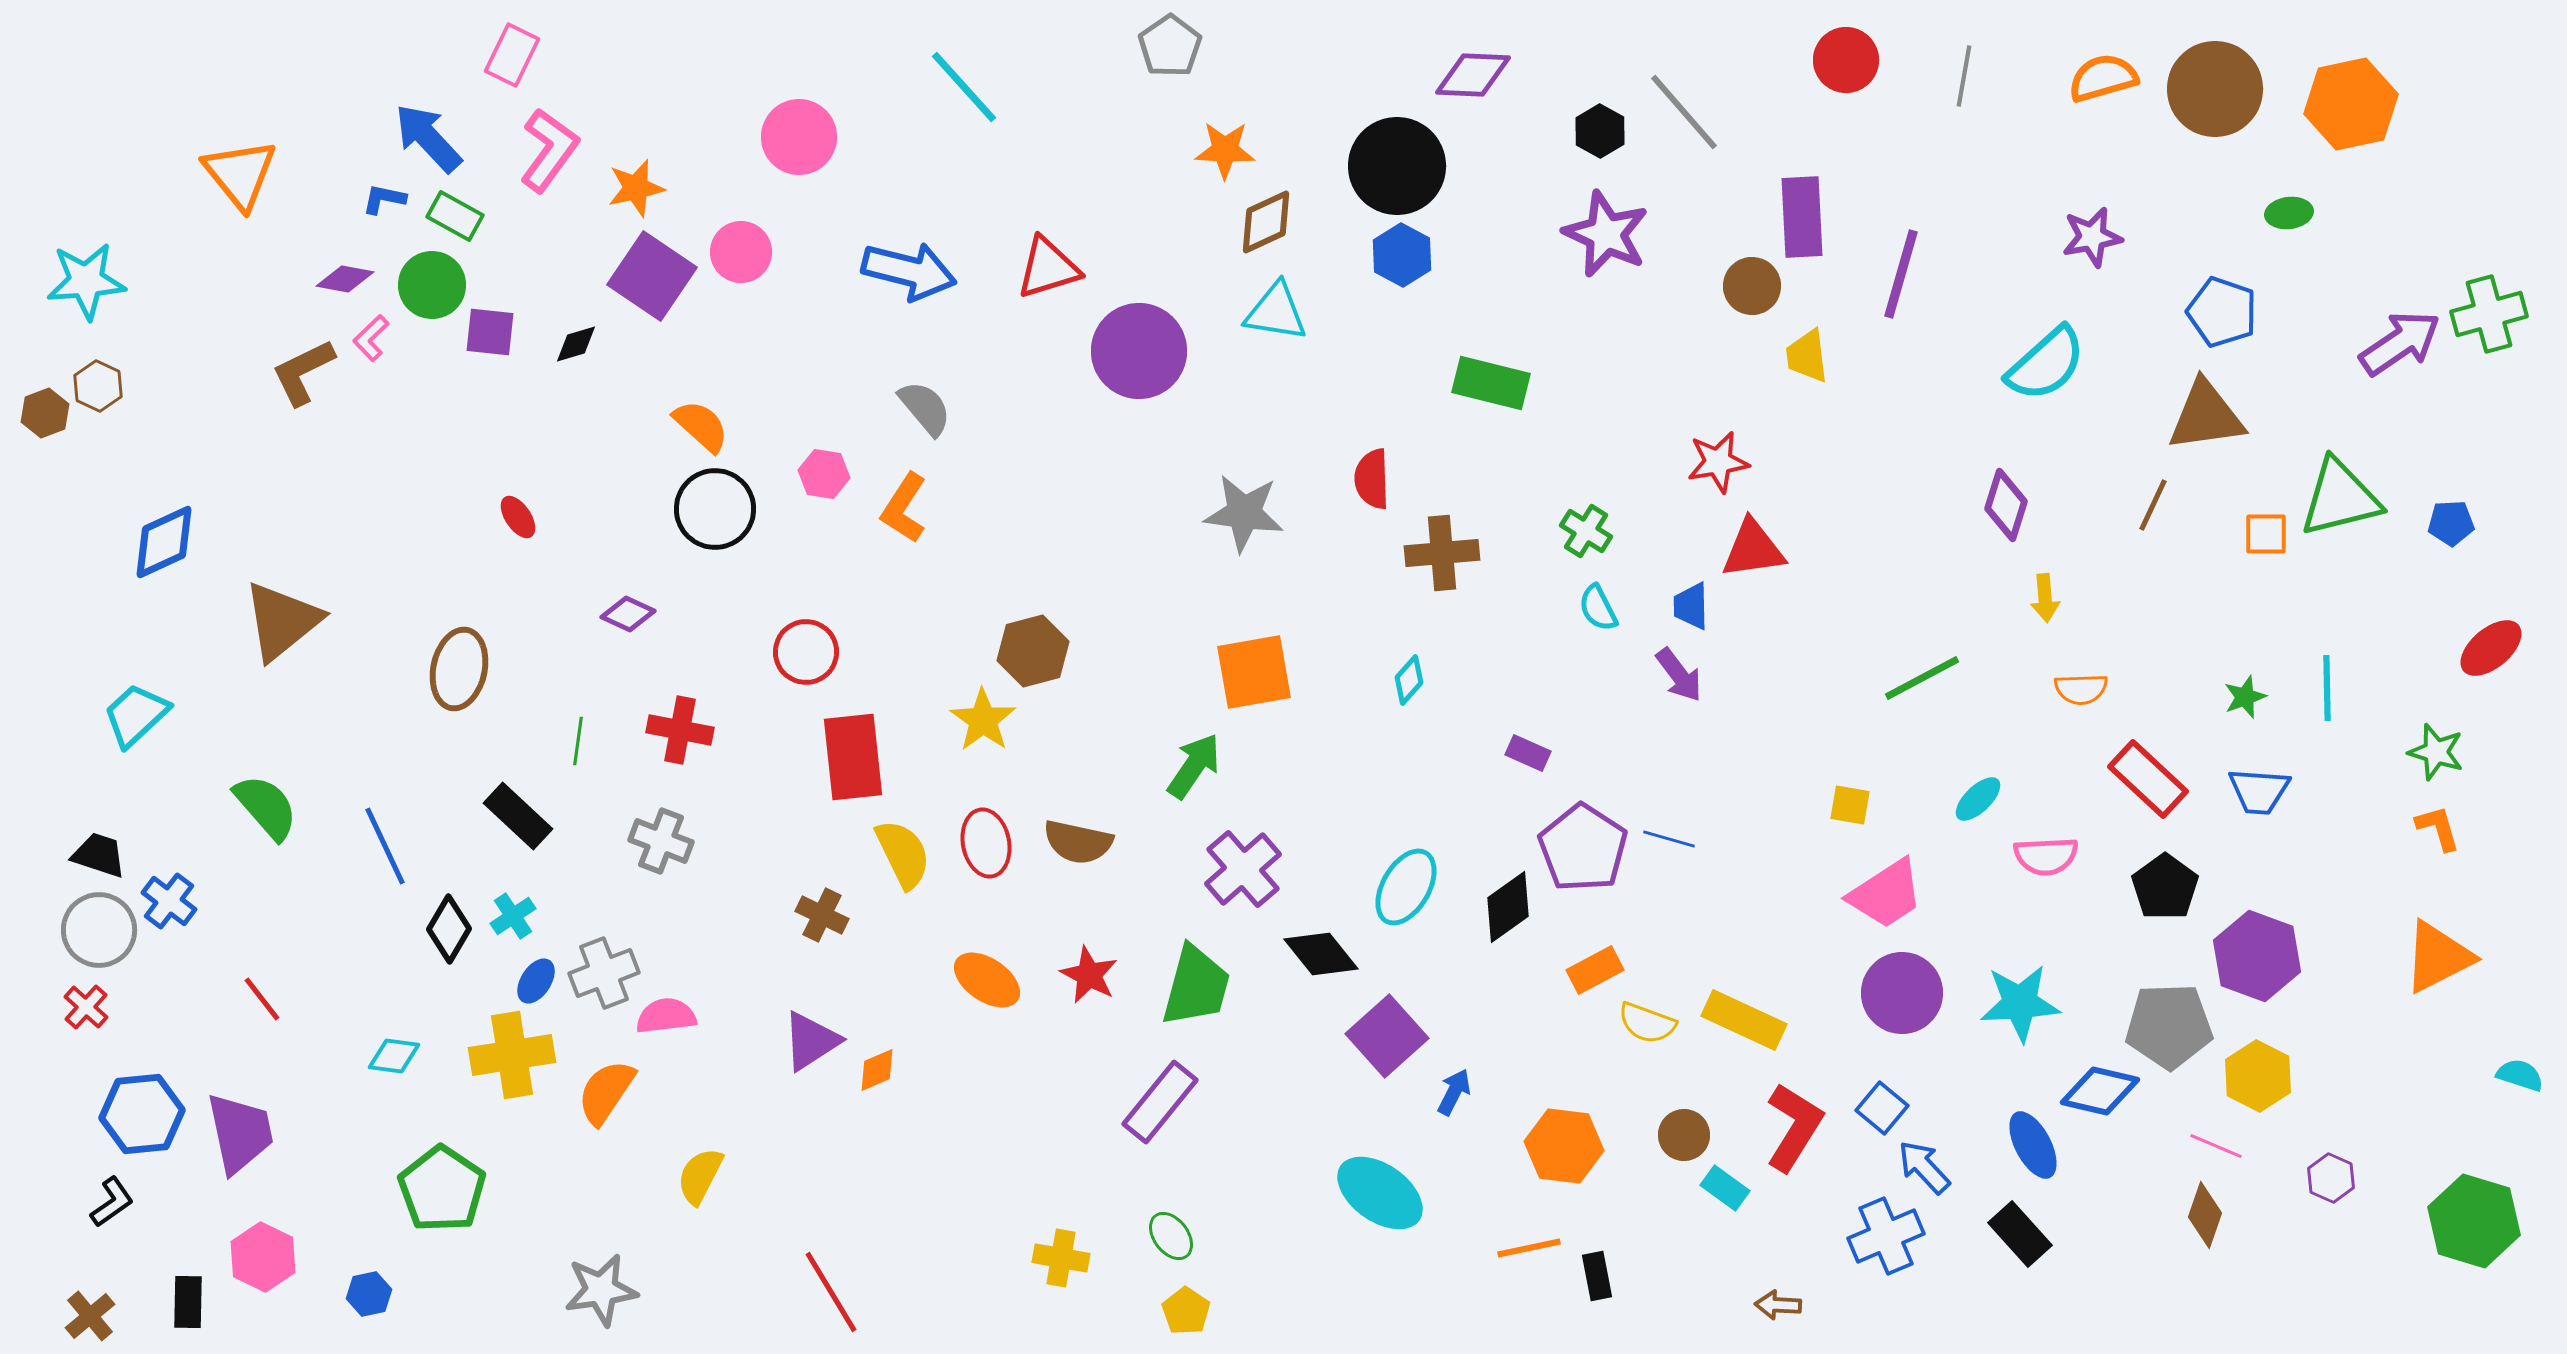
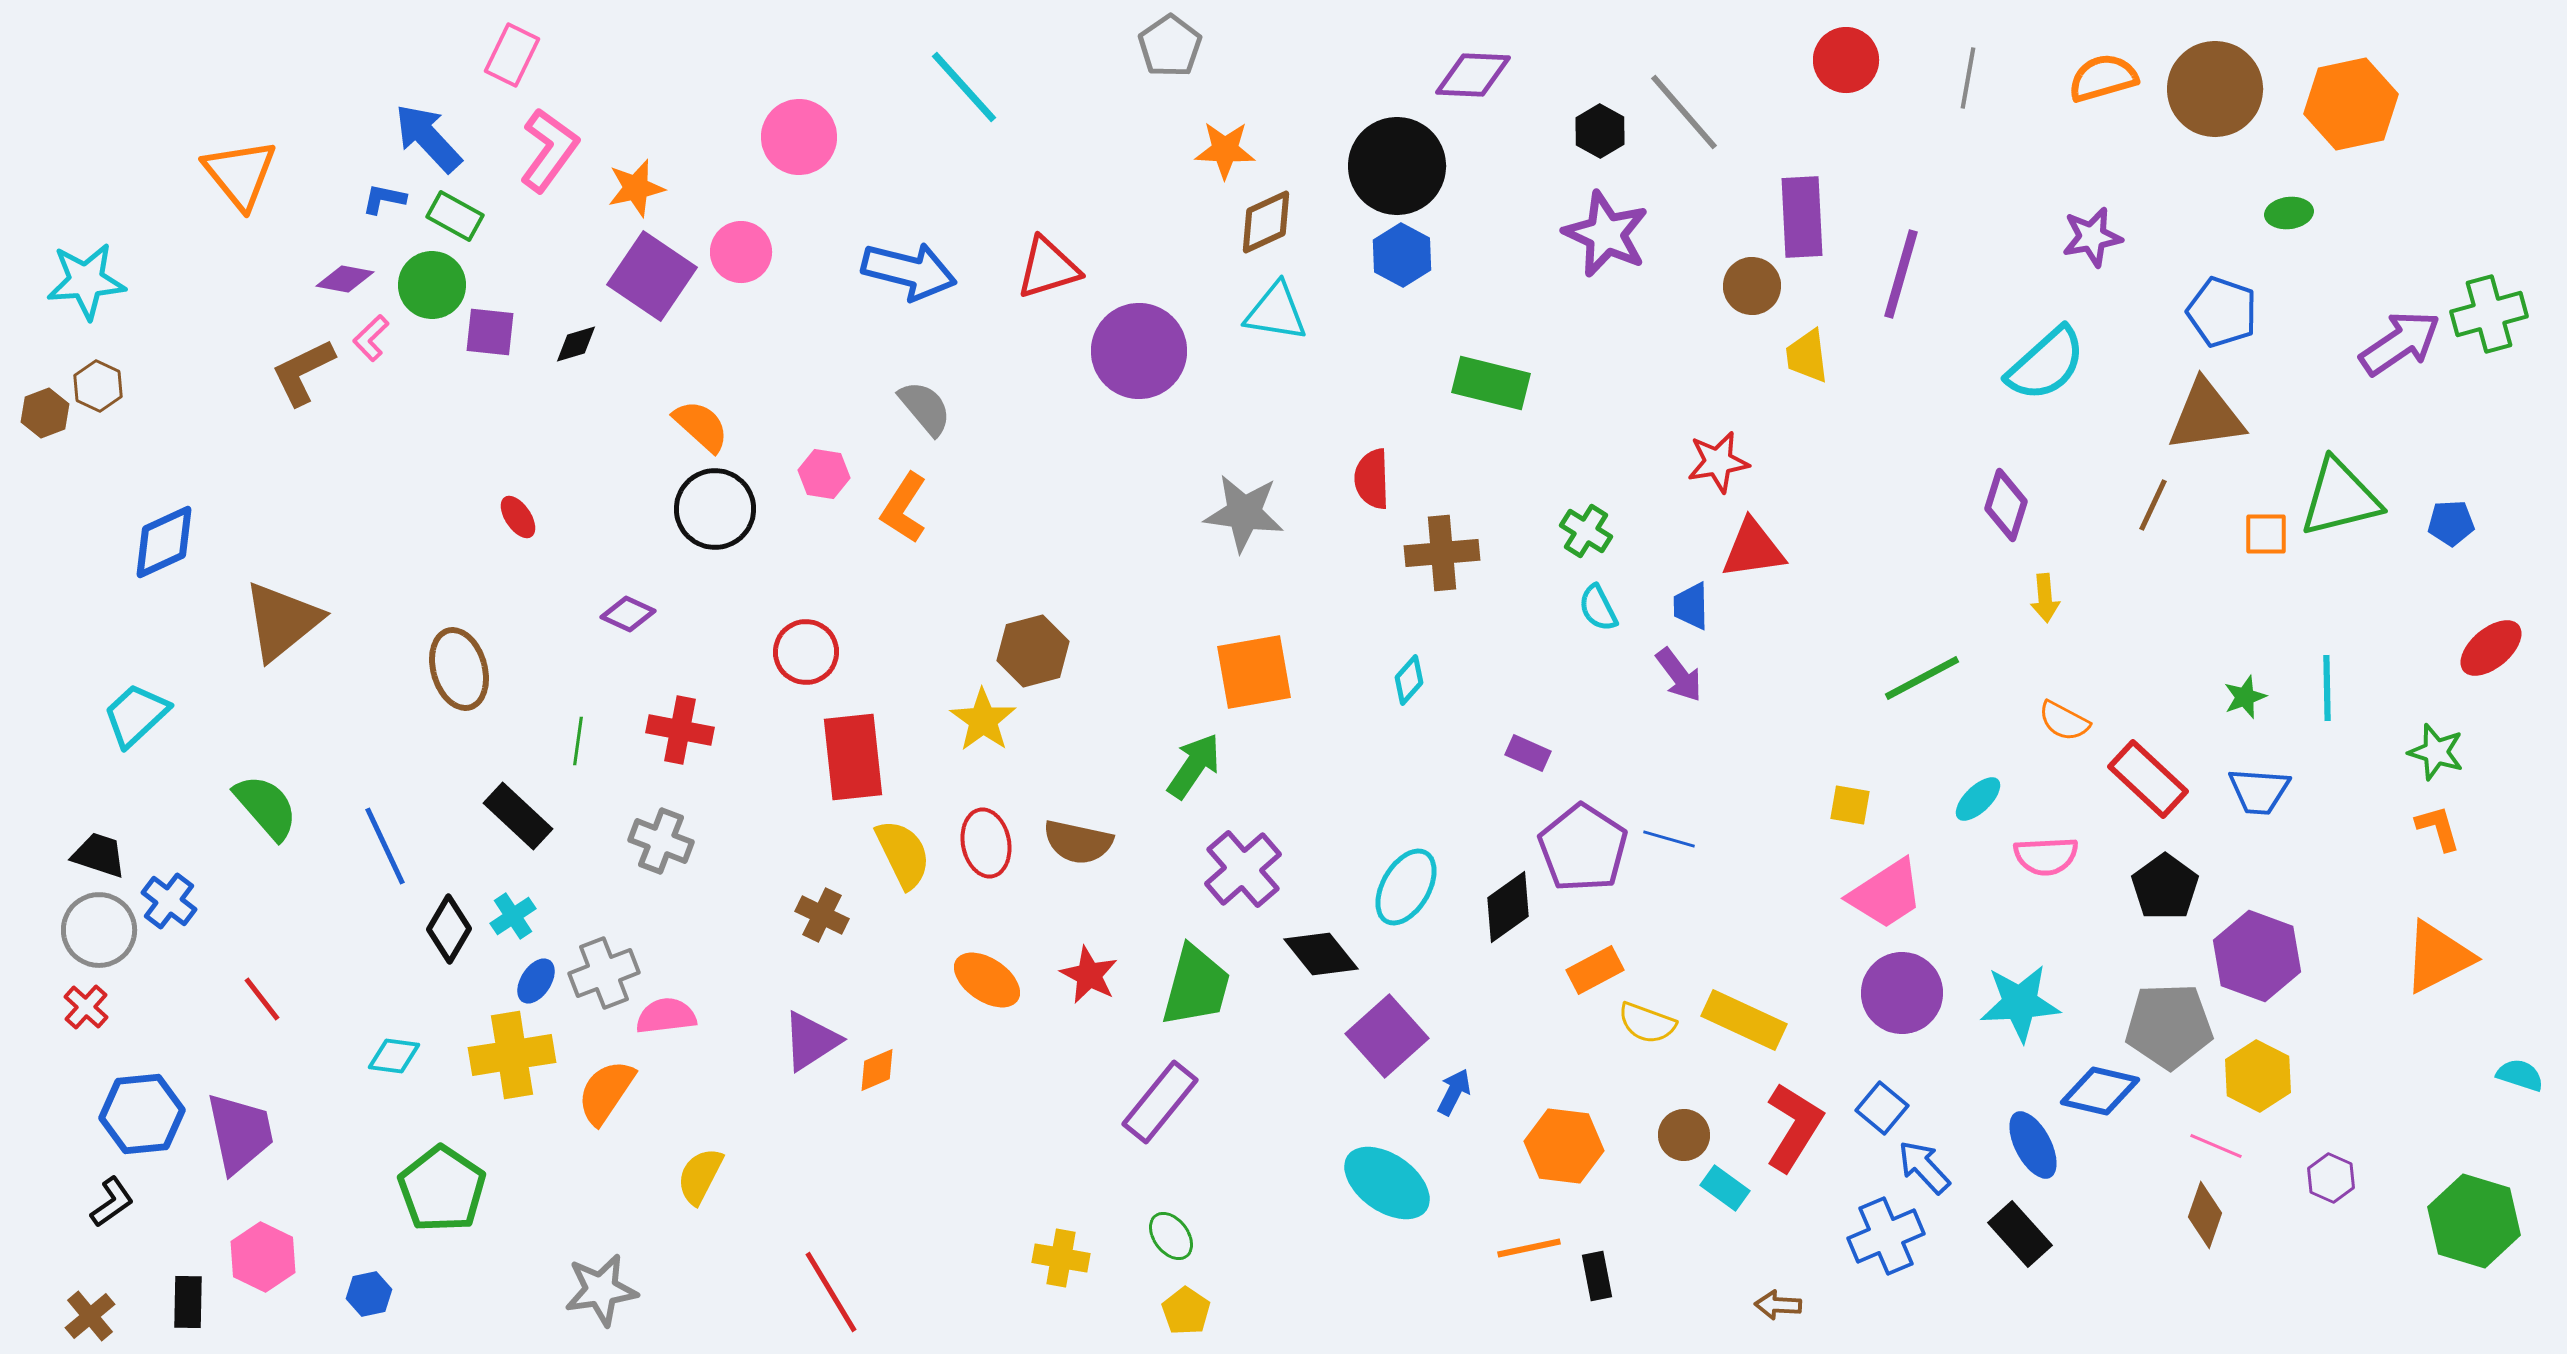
gray line at (1964, 76): moved 4 px right, 2 px down
brown ellipse at (459, 669): rotated 28 degrees counterclockwise
orange semicircle at (2081, 689): moved 17 px left, 32 px down; rotated 30 degrees clockwise
cyan ellipse at (1380, 1193): moved 7 px right, 10 px up
